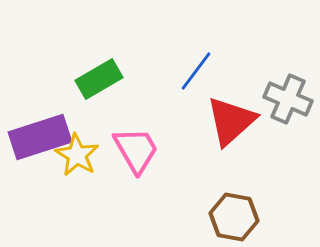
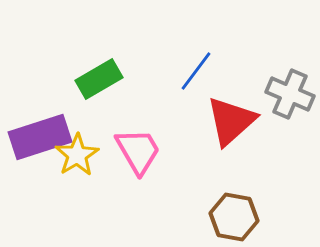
gray cross: moved 2 px right, 5 px up
pink trapezoid: moved 2 px right, 1 px down
yellow star: rotated 9 degrees clockwise
